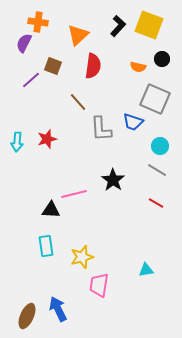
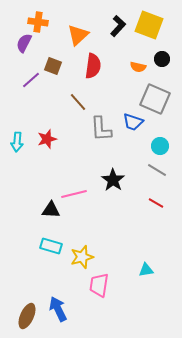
cyan rectangle: moved 5 px right; rotated 65 degrees counterclockwise
